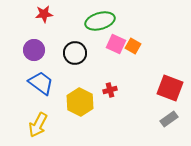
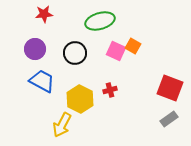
pink square: moved 7 px down
purple circle: moved 1 px right, 1 px up
blue trapezoid: moved 1 px right, 2 px up; rotated 8 degrees counterclockwise
yellow hexagon: moved 3 px up
yellow arrow: moved 24 px right
